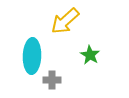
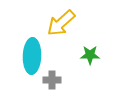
yellow arrow: moved 4 px left, 2 px down
green star: rotated 30 degrees counterclockwise
